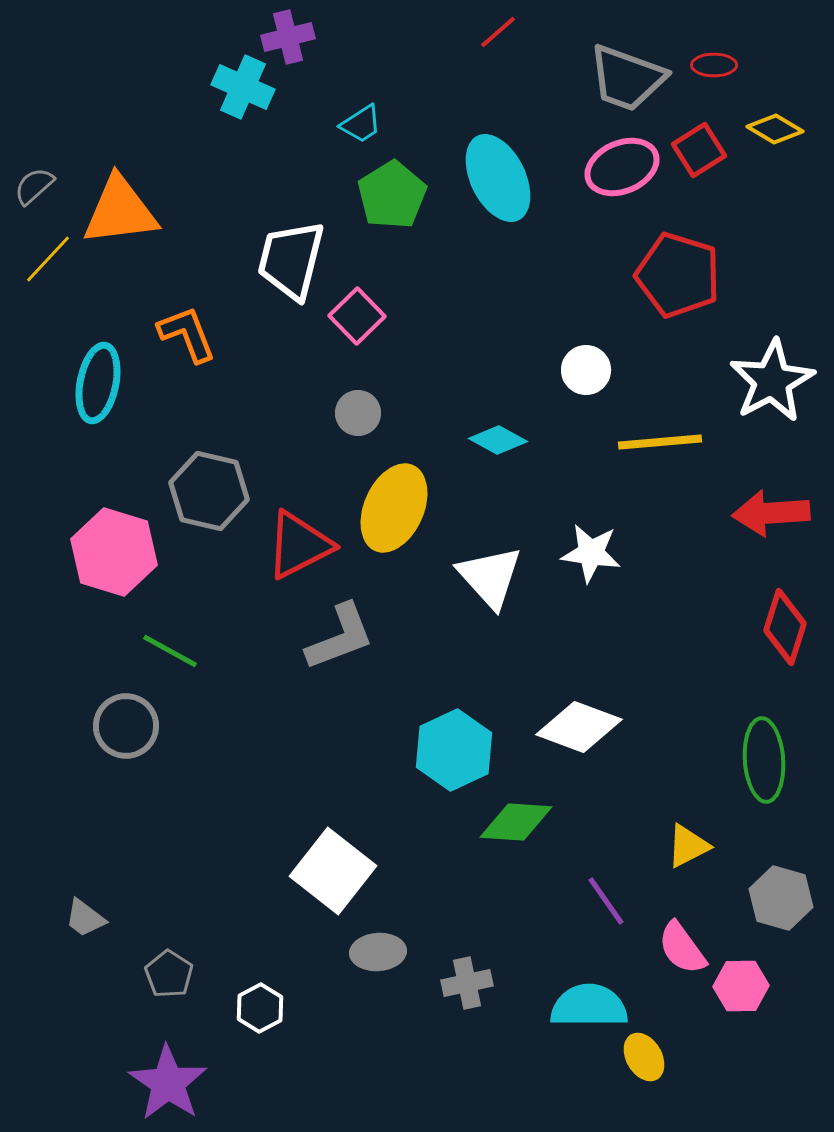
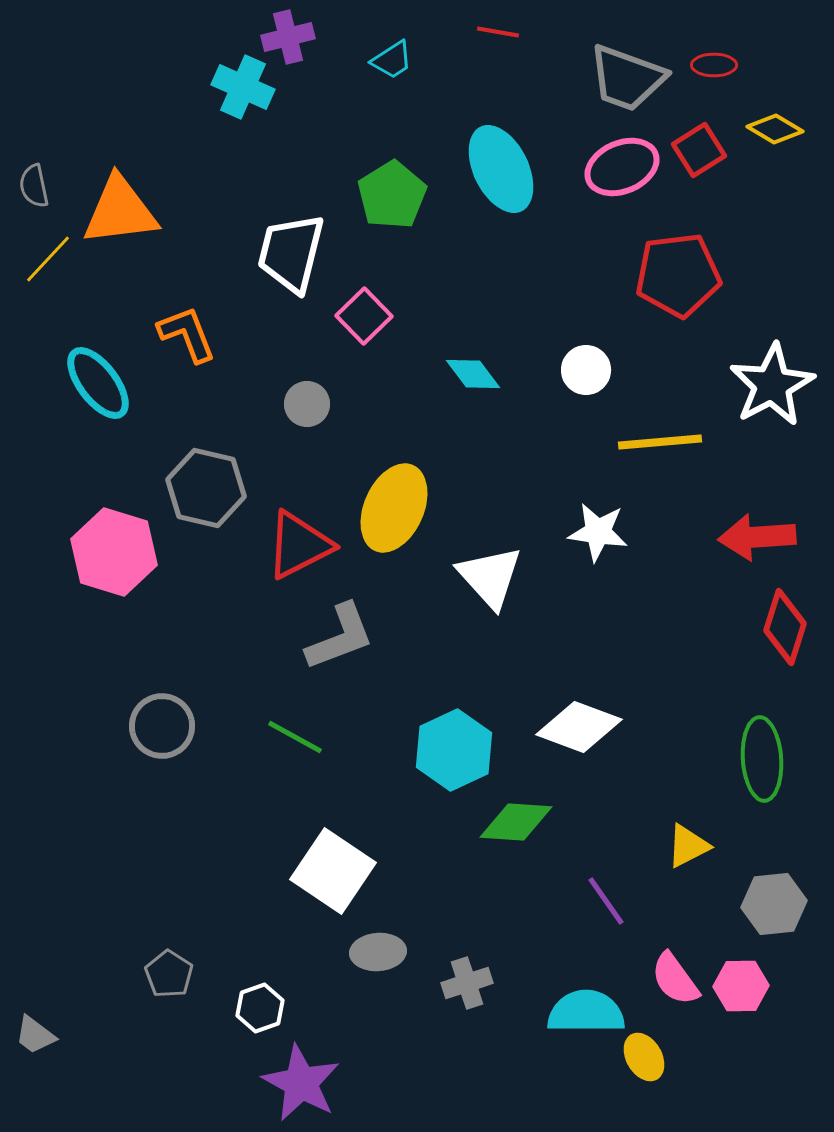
red line at (498, 32): rotated 51 degrees clockwise
cyan trapezoid at (361, 124): moved 31 px right, 64 px up
cyan ellipse at (498, 178): moved 3 px right, 9 px up
gray semicircle at (34, 186): rotated 60 degrees counterclockwise
white trapezoid at (291, 260): moved 7 px up
red pentagon at (678, 275): rotated 24 degrees counterclockwise
pink square at (357, 316): moved 7 px right
white star at (772, 381): moved 4 px down
cyan ellipse at (98, 383): rotated 48 degrees counterclockwise
gray circle at (358, 413): moved 51 px left, 9 px up
cyan diamond at (498, 440): moved 25 px left, 66 px up; rotated 24 degrees clockwise
gray hexagon at (209, 491): moved 3 px left, 3 px up
red arrow at (771, 513): moved 14 px left, 24 px down
white star at (591, 553): moved 7 px right, 21 px up
green line at (170, 651): moved 125 px right, 86 px down
gray circle at (126, 726): moved 36 px right
green ellipse at (764, 760): moved 2 px left, 1 px up
white square at (333, 871): rotated 4 degrees counterclockwise
gray hexagon at (781, 898): moved 7 px left, 6 px down; rotated 22 degrees counterclockwise
gray trapezoid at (85, 918): moved 50 px left, 117 px down
pink semicircle at (682, 948): moved 7 px left, 31 px down
gray cross at (467, 983): rotated 6 degrees counterclockwise
cyan semicircle at (589, 1006): moved 3 px left, 6 px down
white hexagon at (260, 1008): rotated 9 degrees clockwise
purple star at (168, 1083): moved 133 px right; rotated 6 degrees counterclockwise
